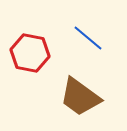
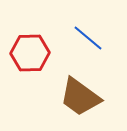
red hexagon: rotated 12 degrees counterclockwise
